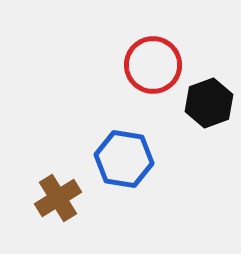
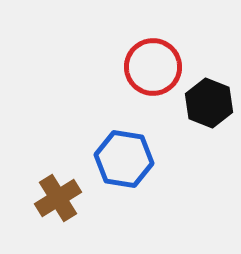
red circle: moved 2 px down
black hexagon: rotated 18 degrees counterclockwise
